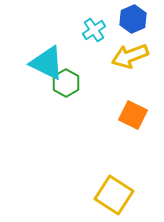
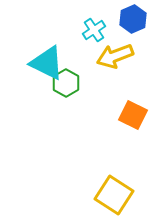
yellow arrow: moved 15 px left
